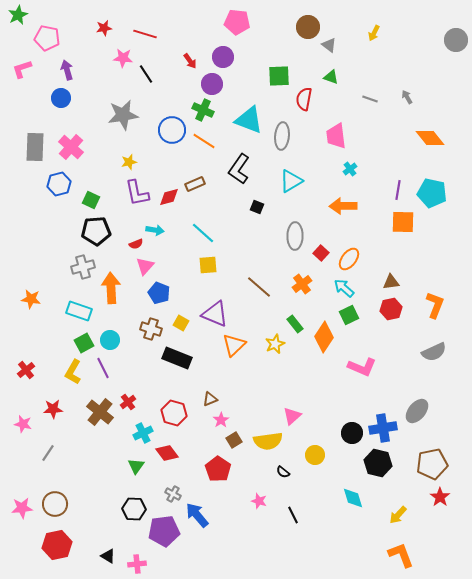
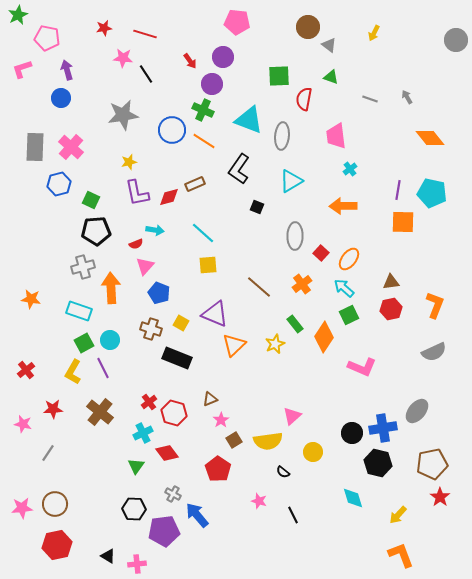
red cross at (128, 402): moved 21 px right
yellow circle at (315, 455): moved 2 px left, 3 px up
